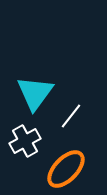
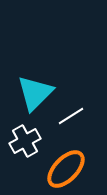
cyan triangle: rotated 9 degrees clockwise
white line: rotated 20 degrees clockwise
